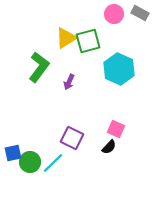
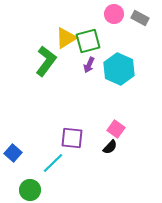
gray rectangle: moved 5 px down
green L-shape: moved 7 px right, 6 px up
purple arrow: moved 20 px right, 17 px up
pink square: rotated 12 degrees clockwise
purple square: rotated 20 degrees counterclockwise
black semicircle: moved 1 px right
blue square: rotated 36 degrees counterclockwise
green circle: moved 28 px down
